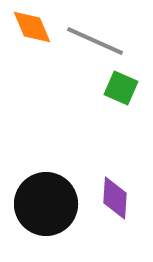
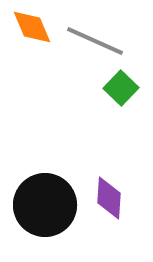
green square: rotated 20 degrees clockwise
purple diamond: moved 6 px left
black circle: moved 1 px left, 1 px down
